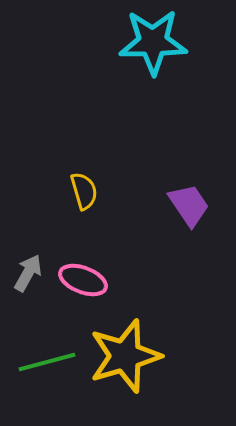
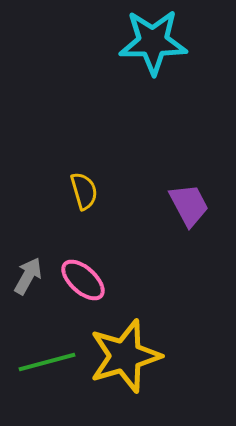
purple trapezoid: rotated 6 degrees clockwise
gray arrow: moved 3 px down
pink ellipse: rotated 21 degrees clockwise
